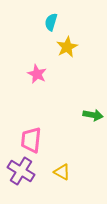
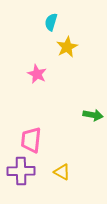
purple cross: rotated 32 degrees counterclockwise
